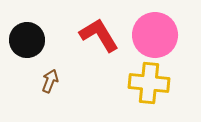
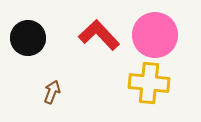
red L-shape: rotated 12 degrees counterclockwise
black circle: moved 1 px right, 2 px up
brown arrow: moved 2 px right, 11 px down
